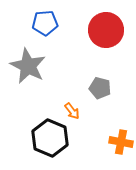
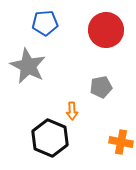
gray pentagon: moved 1 px right, 1 px up; rotated 25 degrees counterclockwise
orange arrow: rotated 36 degrees clockwise
